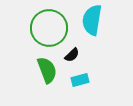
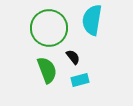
black semicircle: moved 1 px right, 2 px down; rotated 84 degrees counterclockwise
